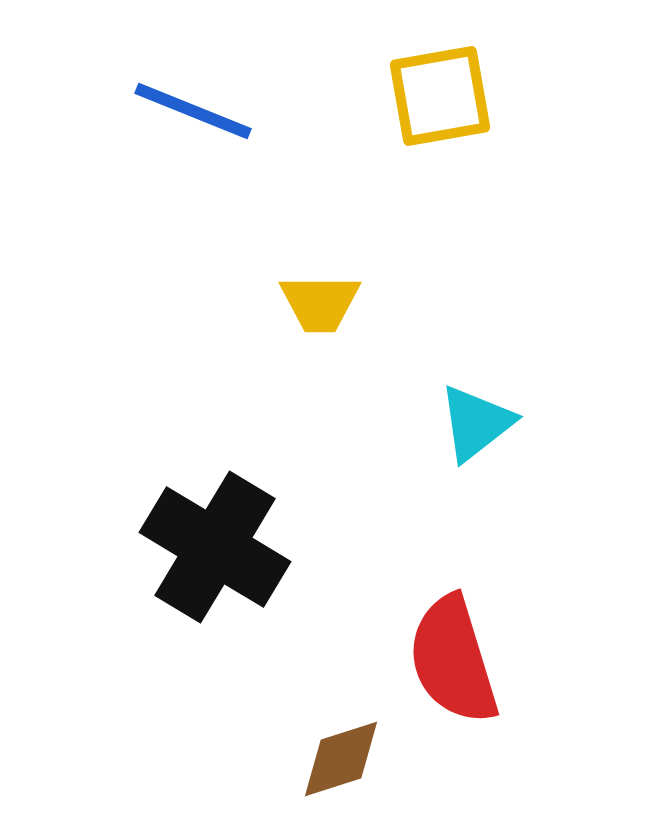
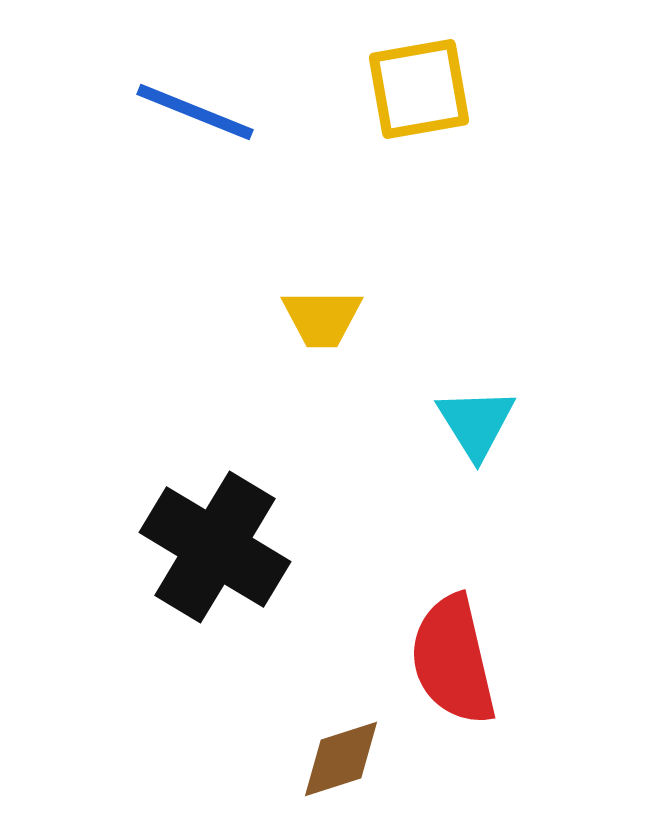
yellow square: moved 21 px left, 7 px up
blue line: moved 2 px right, 1 px down
yellow trapezoid: moved 2 px right, 15 px down
cyan triangle: rotated 24 degrees counterclockwise
red semicircle: rotated 4 degrees clockwise
